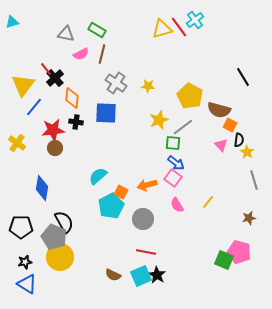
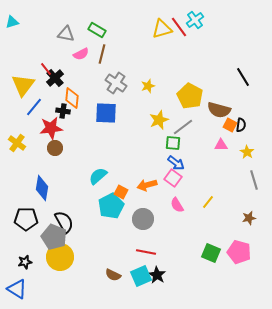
yellow star at (148, 86): rotated 24 degrees counterclockwise
black cross at (76, 122): moved 13 px left, 11 px up
red star at (53, 130): moved 2 px left, 2 px up
black semicircle at (239, 140): moved 2 px right, 15 px up
pink triangle at (221, 145): rotated 48 degrees counterclockwise
black pentagon at (21, 227): moved 5 px right, 8 px up
green square at (224, 260): moved 13 px left, 7 px up
blue triangle at (27, 284): moved 10 px left, 5 px down
